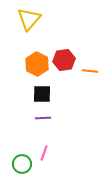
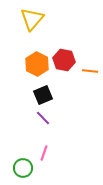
yellow triangle: moved 3 px right
red hexagon: rotated 20 degrees clockwise
black square: moved 1 px right, 1 px down; rotated 24 degrees counterclockwise
purple line: rotated 49 degrees clockwise
green circle: moved 1 px right, 4 px down
